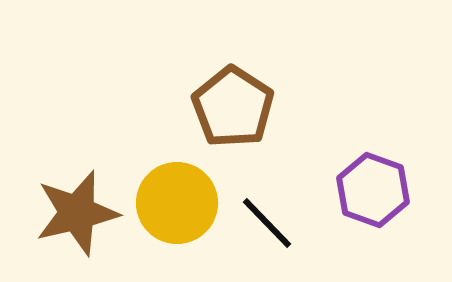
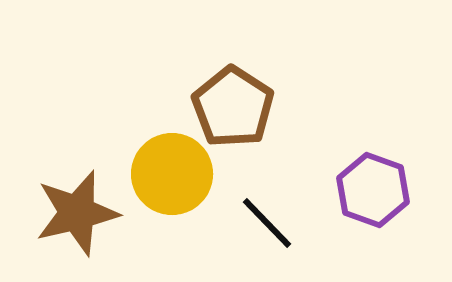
yellow circle: moved 5 px left, 29 px up
